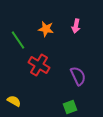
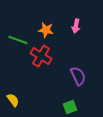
orange star: moved 1 px down
green line: rotated 36 degrees counterclockwise
red cross: moved 2 px right, 9 px up
yellow semicircle: moved 1 px left, 1 px up; rotated 24 degrees clockwise
